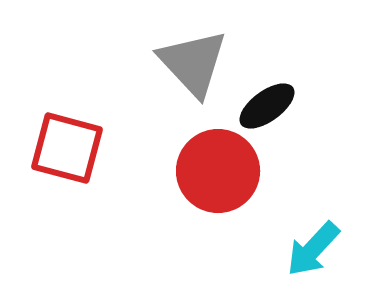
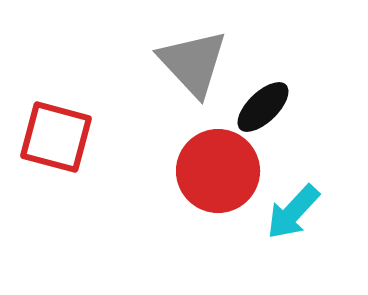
black ellipse: moved 4 px left, 1 px down; rotated 8 degrees counterclockwise
red square: moved 11 px left, 11 px up
cyan arrow: moved 20 px left, 37 px up
